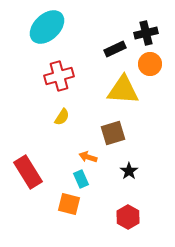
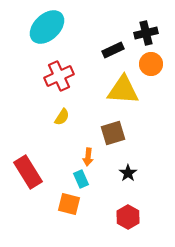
black rectangle: moved 2 px left, 1 px down
orange circle: moved 1 px right
red cross: rotated 8 degrees counterclockwise
orange arrow: rotated 102 degrees counterclockwise
black star: moved 1 px left, 2 px down
